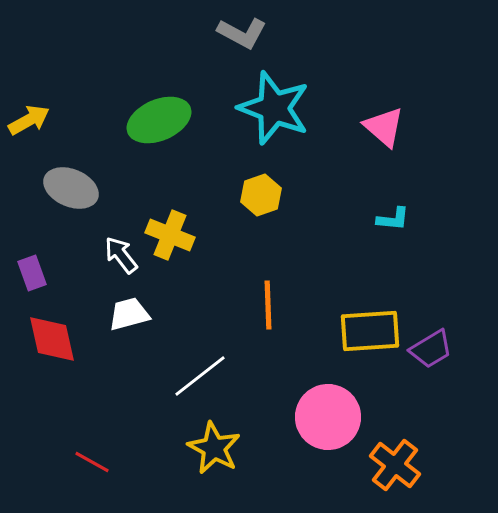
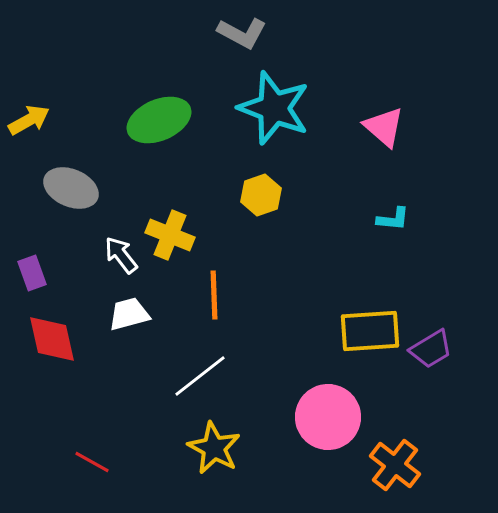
orange line: moved 54 px left, 10 px up
